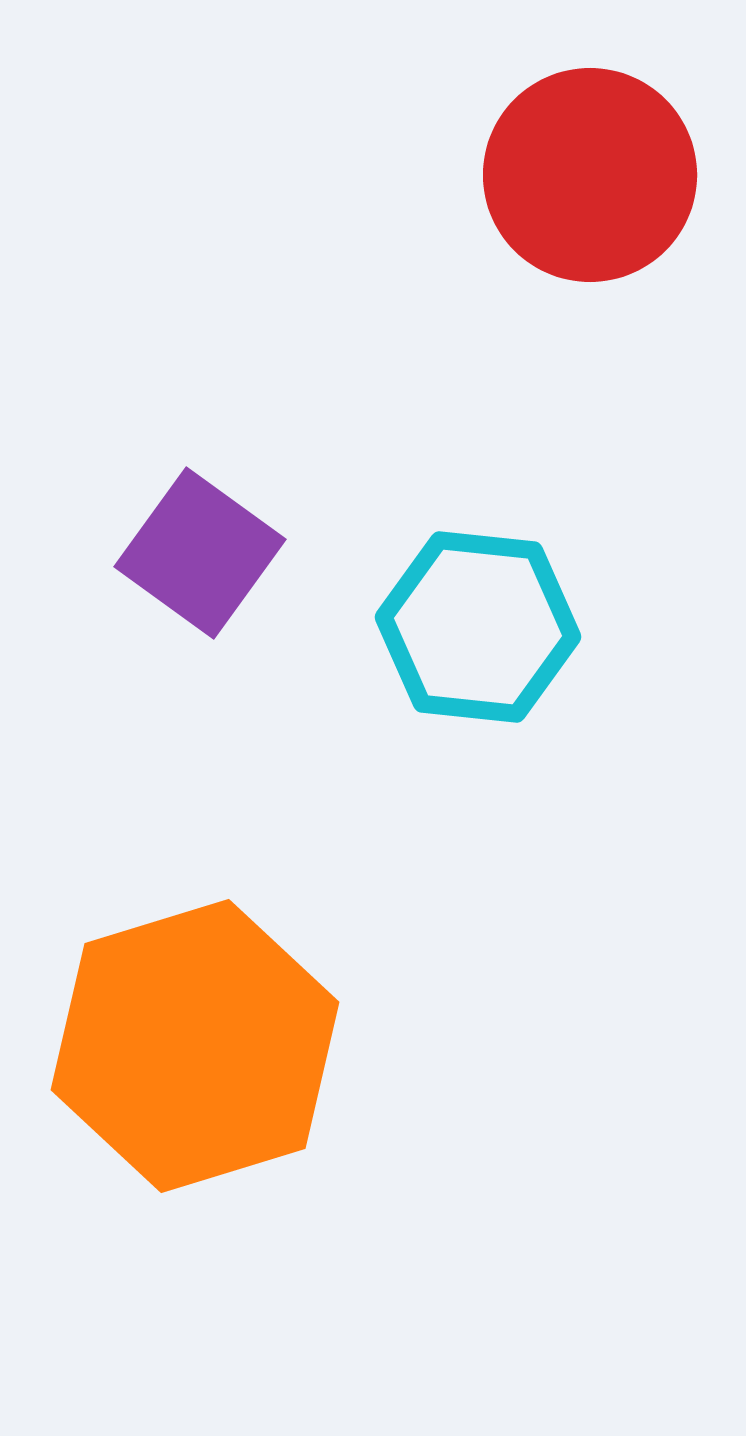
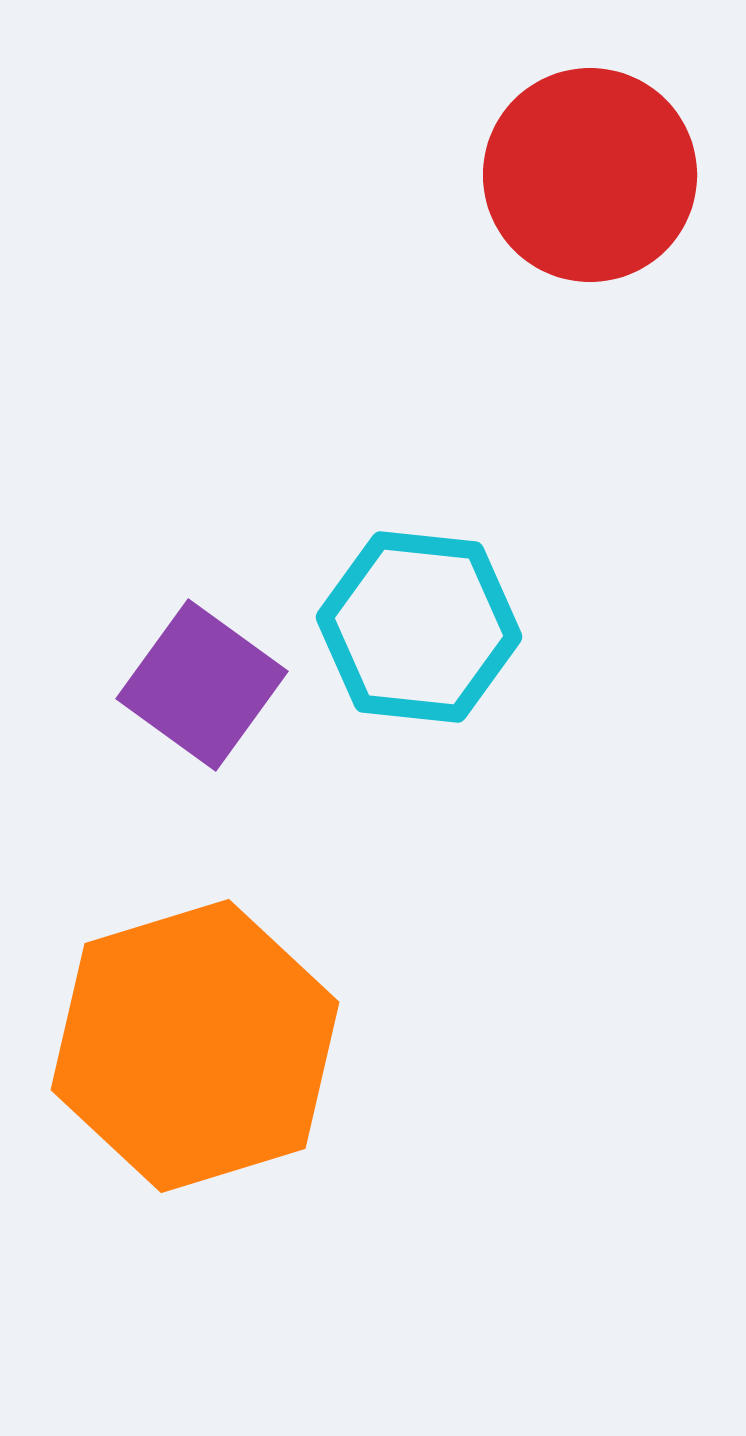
purple square: moved 2 px right, 132 px down
cyan hexagon: moved 59 px left
